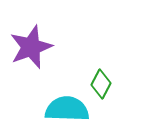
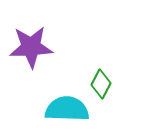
purple star: rotated 18 degrees clockwise
